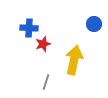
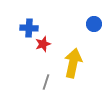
yellow arrow: moved 1 px left, 3 px down
